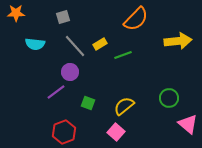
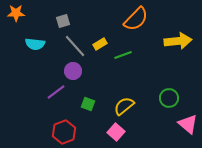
gray square: moved 4 px down
purple circle: moved 3 px right, 1 px up
green square: moved 1 px down
